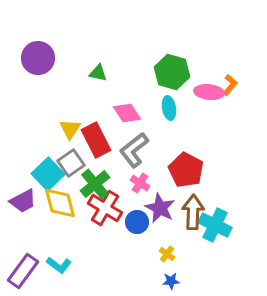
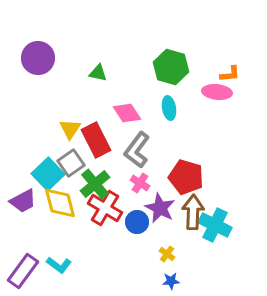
green hexagon: moved 1 px left, 5 px up
orange L-shape: moved 11 px up; rotated 45 degrees clockwise
pink ellipse: moved 8 px right
gray L-shape: moved 3 px right; rotated 15 degrees counterclockwise
red pentagon: moved 7 px down; rotated 12 degrees counterclockwise
